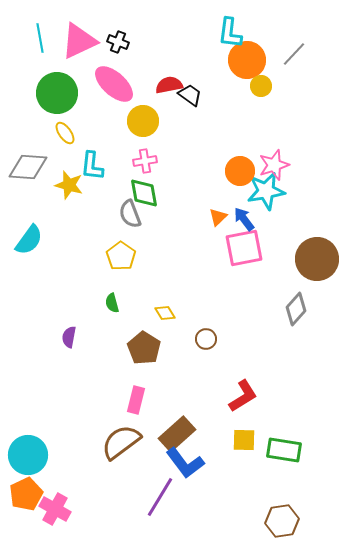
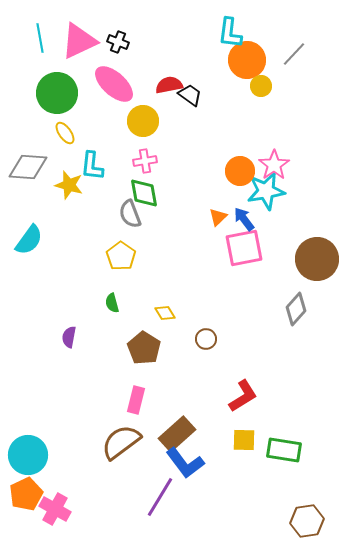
pink star at (274, 165): rotated 16 degrees counterclockwise
brown hexagon at (282, 521): moved 25 px right
